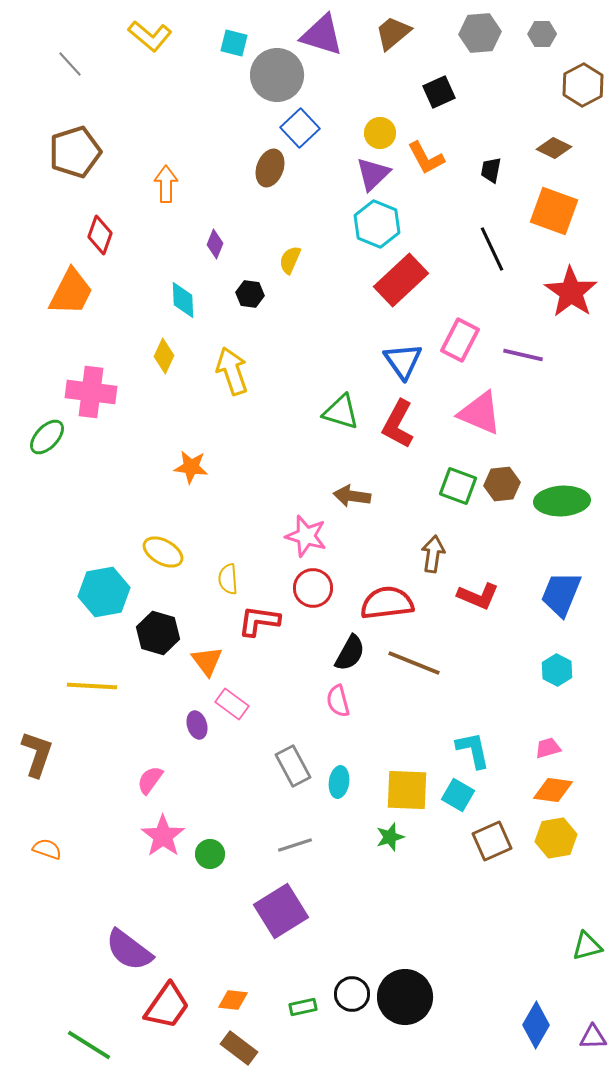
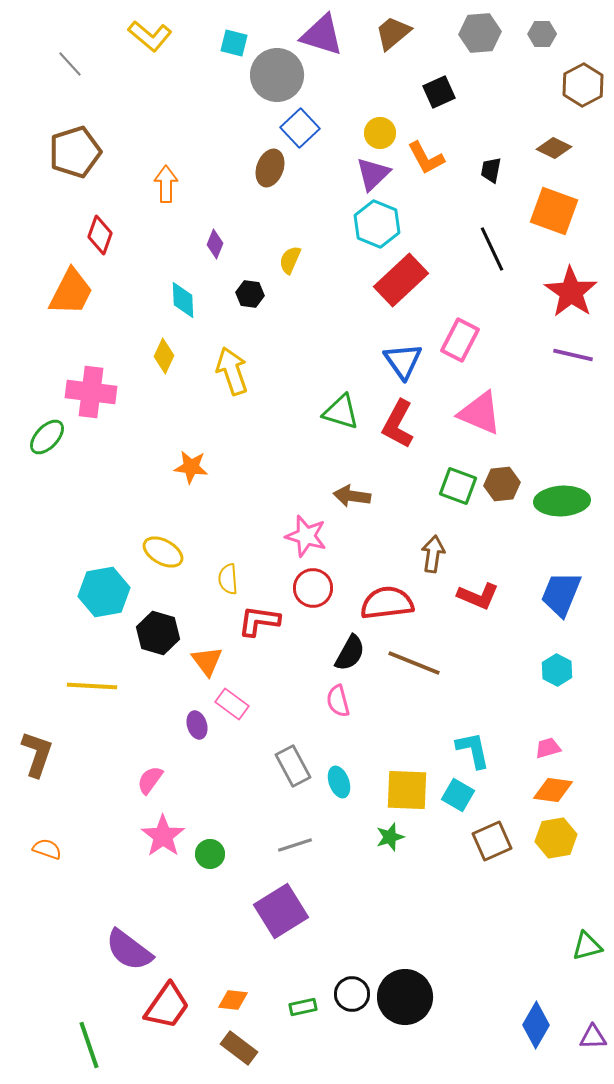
purple line at (523, 355): moved 50 px right
cyan ellipse at (339, 782): rotated 28 degrees counterclockwise
green line at (89, 1045): rotated 39 degrees clockwise
